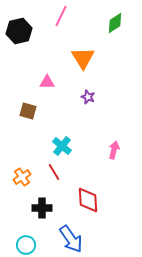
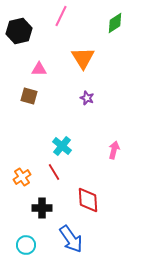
pink triangle: moved 8 px left, 13 px up
purple star: moved 1 px left, 1 px down
brown square: moved 1 px right, 15 px up
